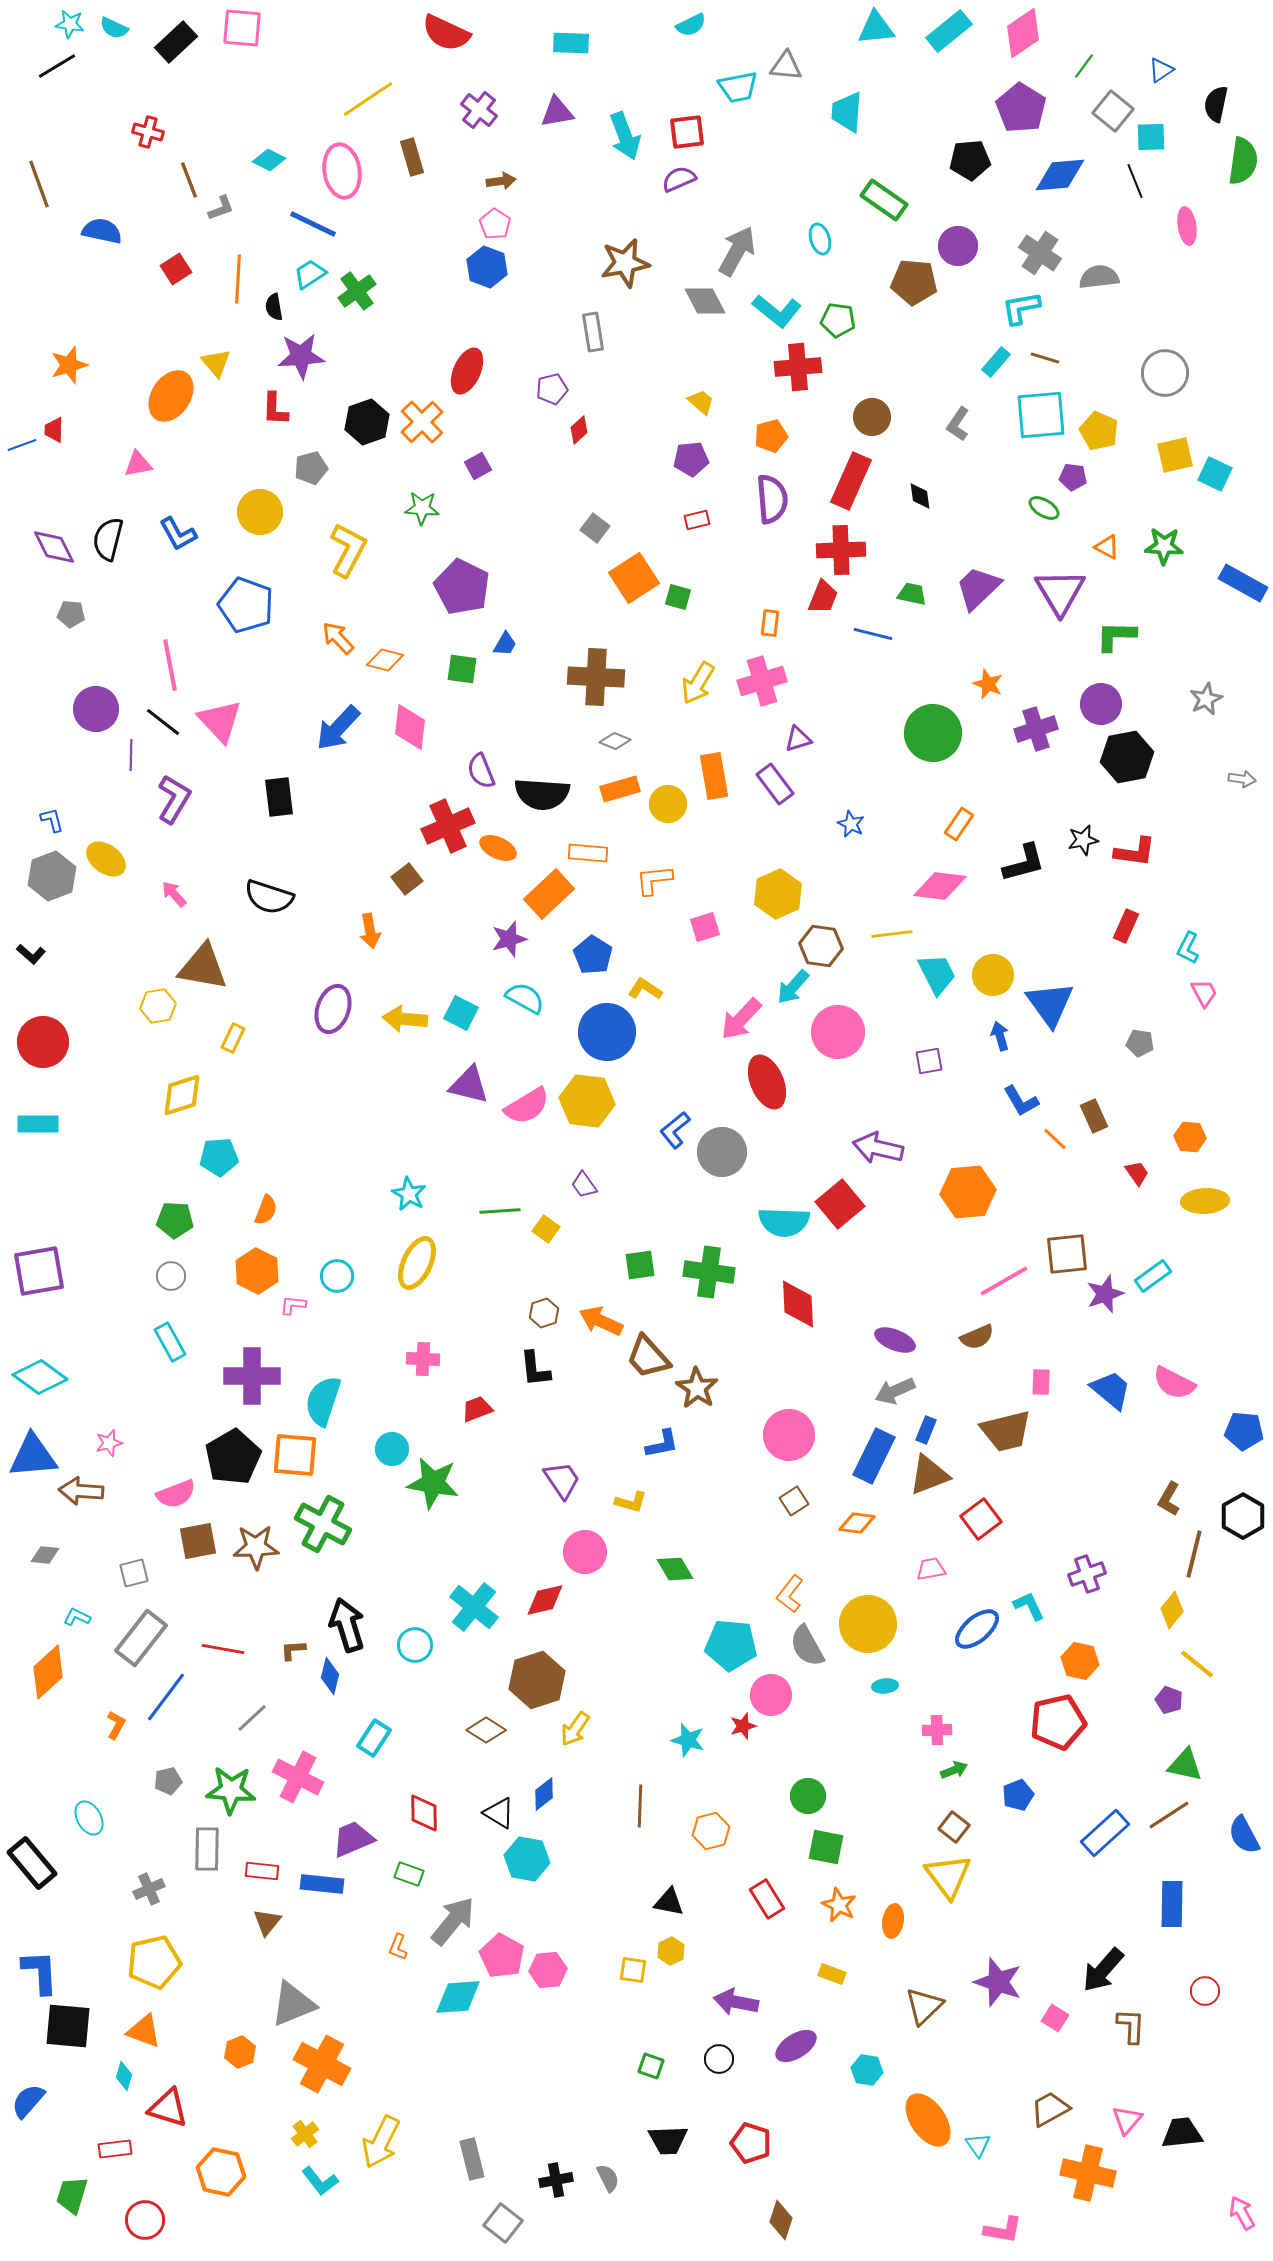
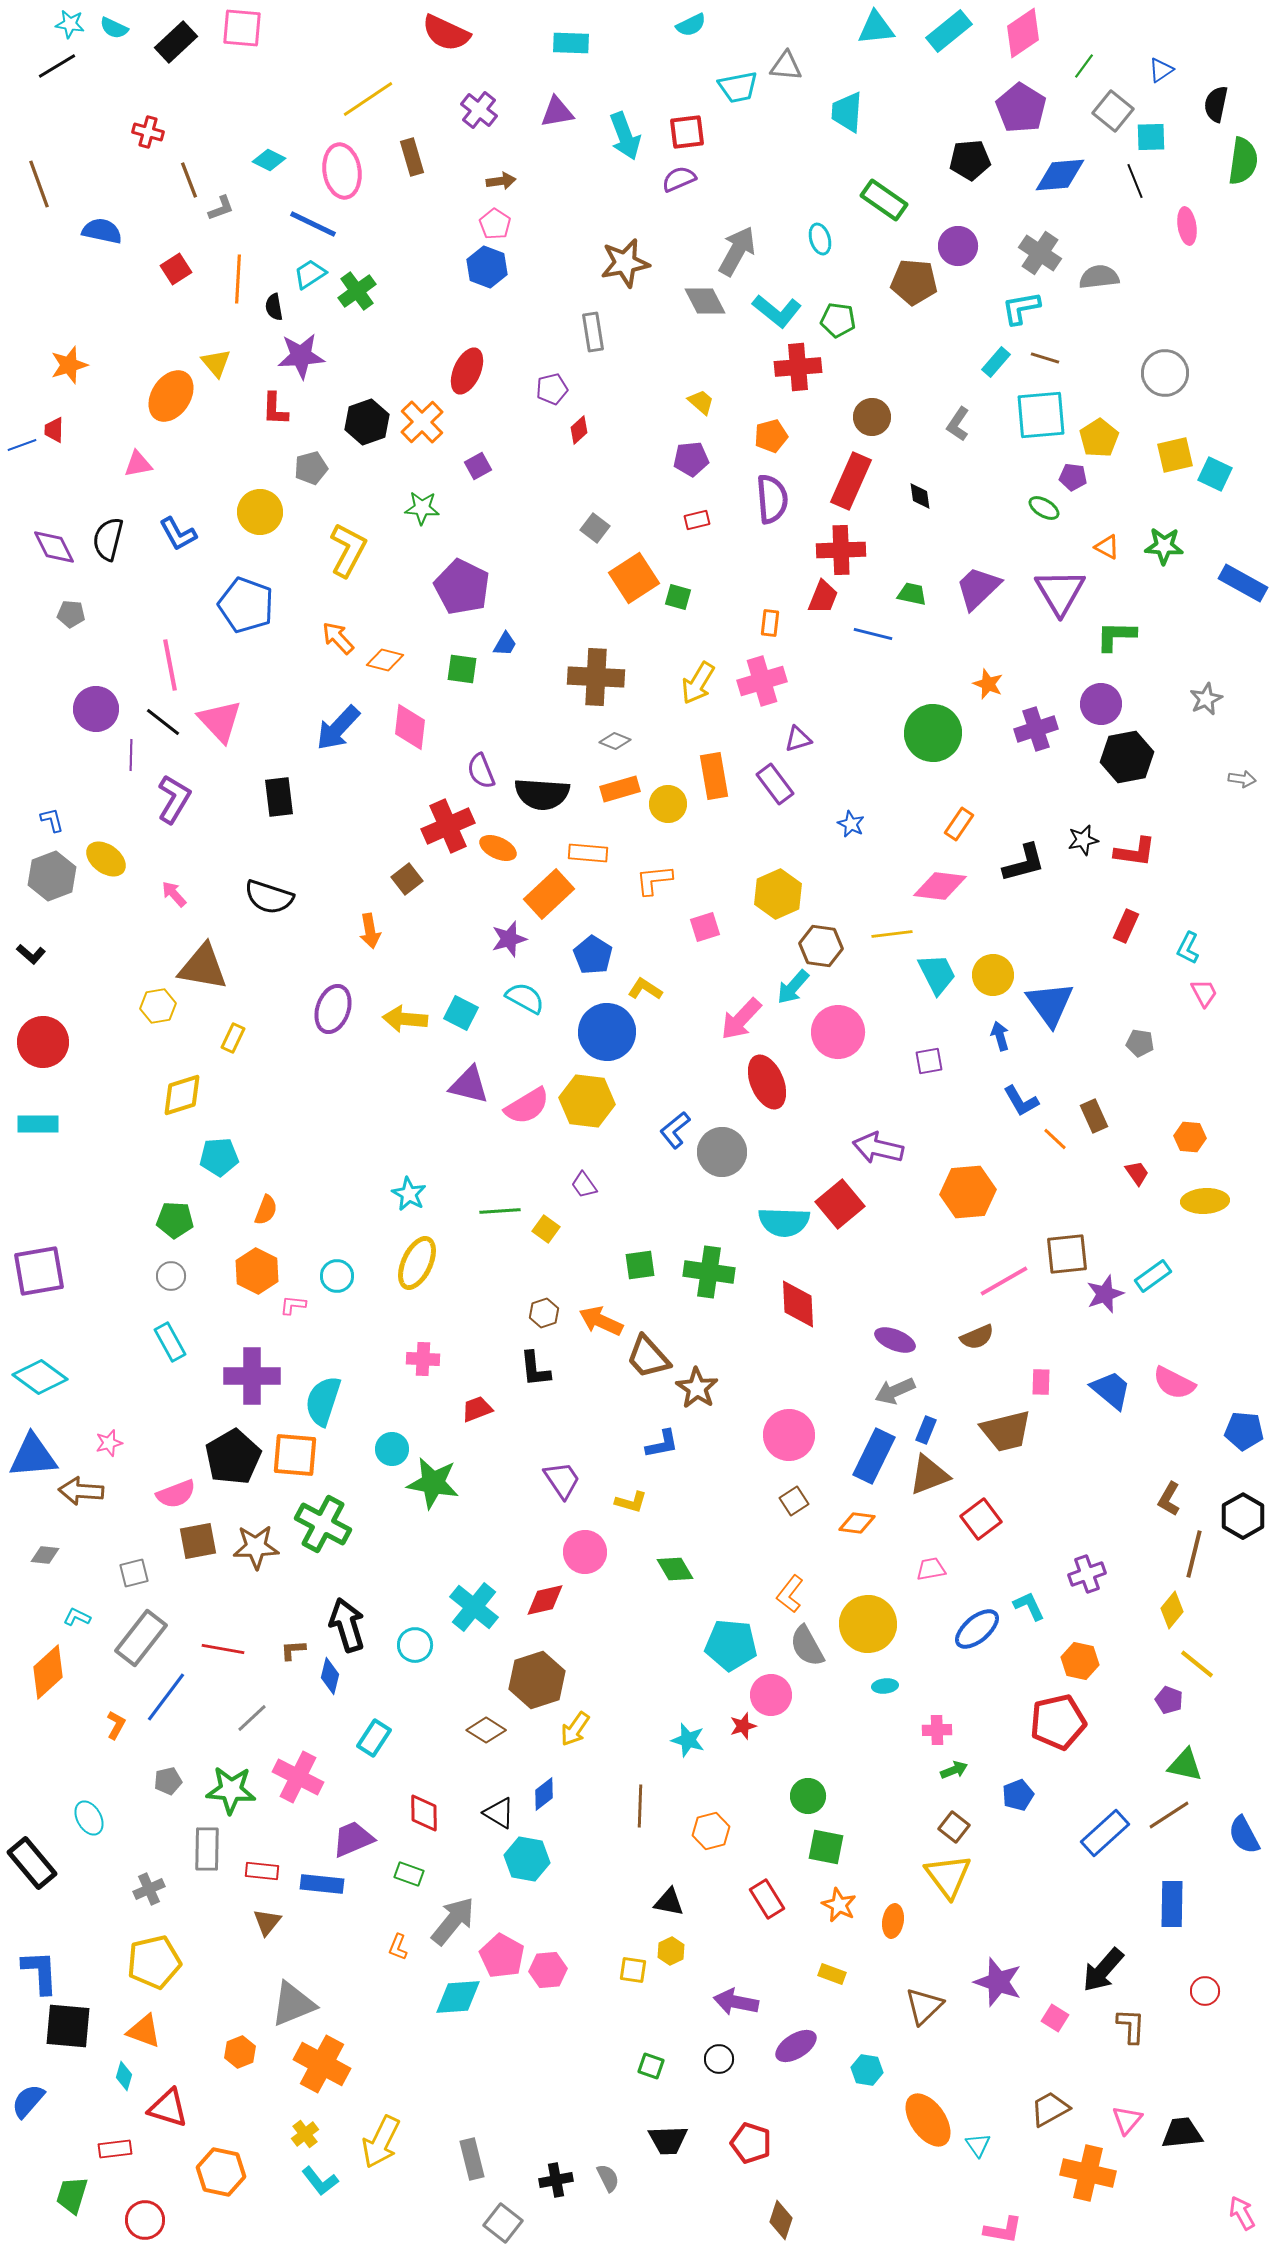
yellow pentagon at (1099, 431): moved 7 px down; rotated 15 degrees clockwise
